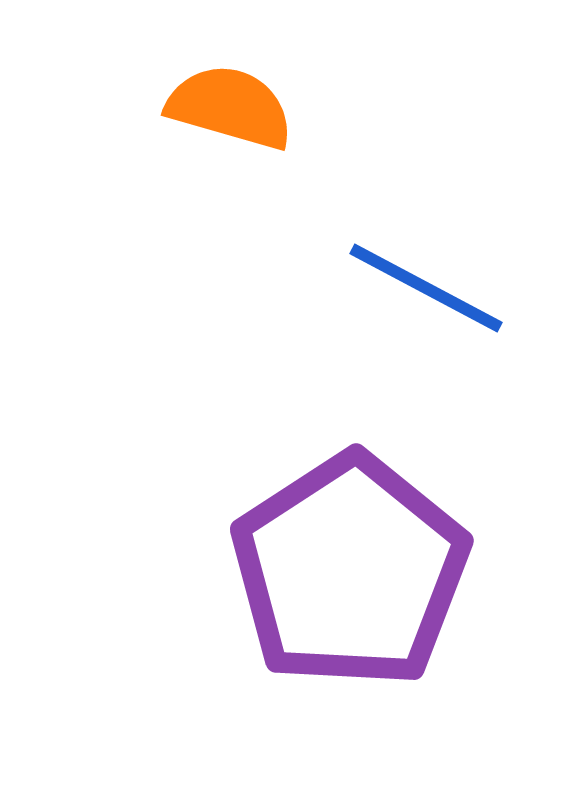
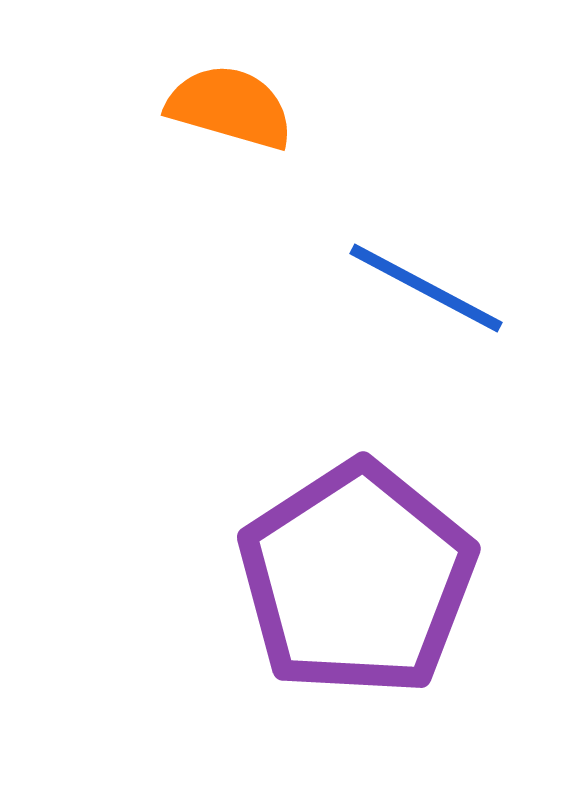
purple pentagon: moved 7 px right, 8 px down
